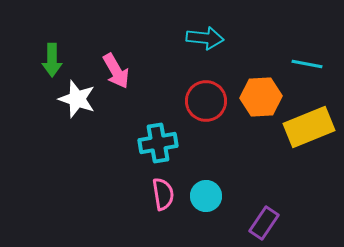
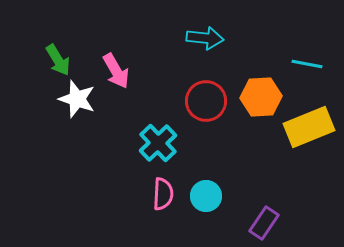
green arrow: moved 6 px right; rotated 32 degrees counterclockwise
cyan cross: rotated 33 degrees counterclockwise
pink semicircle: rotated 12 degrees clockwise
